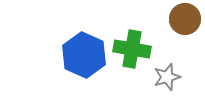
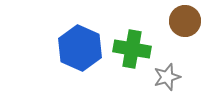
brown circle: moved 2 px down
blue hexagon: moved 4 px left, 7 px up
